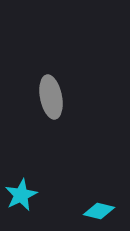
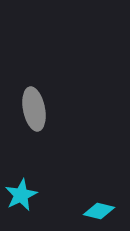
gray ellipse: moved 17 px left, 12 px down
